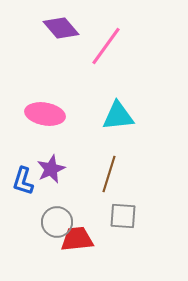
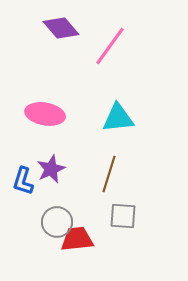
pink line: moved 4 px right
cyan triangle: moved 2 px down
